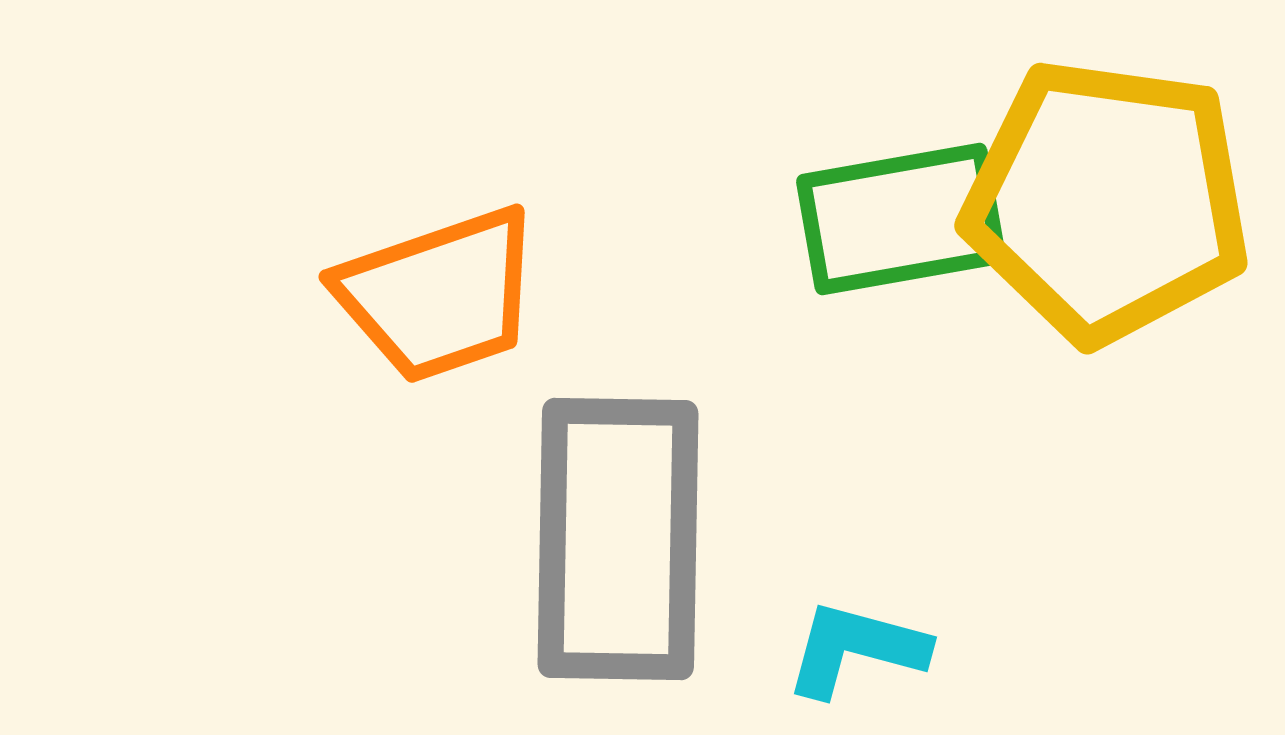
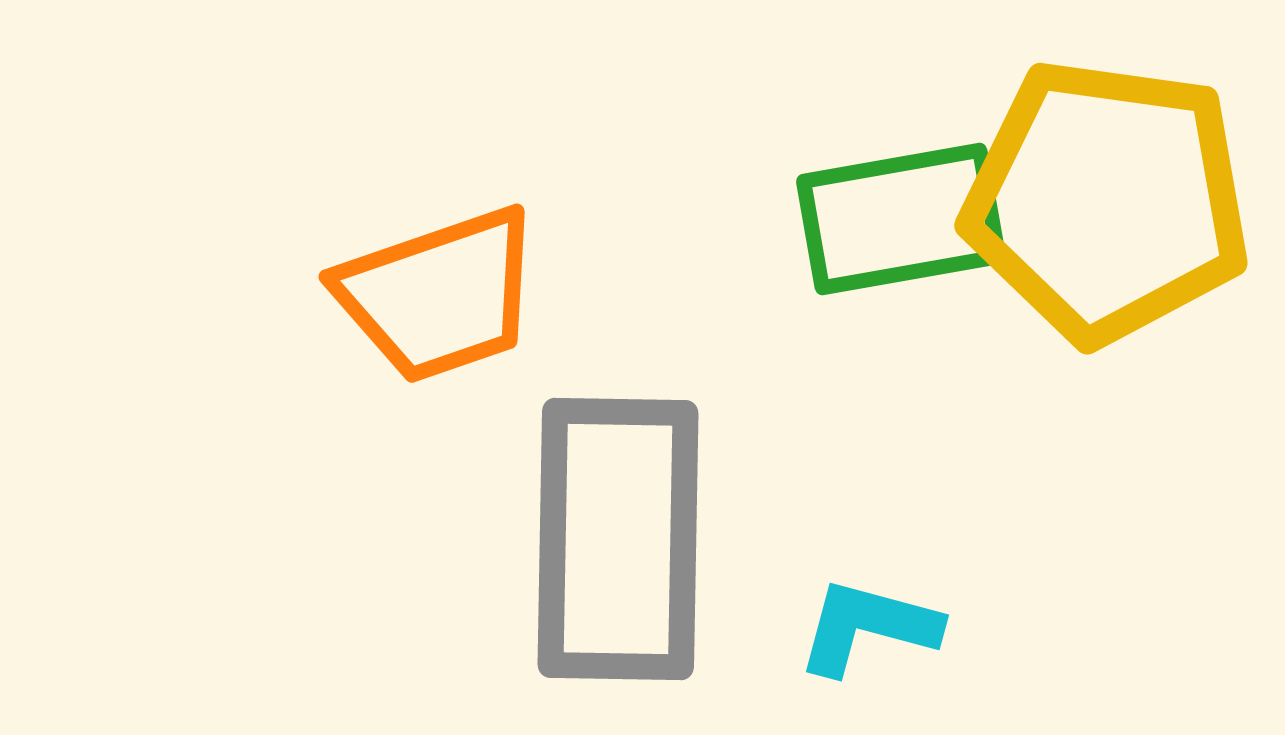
cyan L-shape: moved 12 px right, 22 px up
